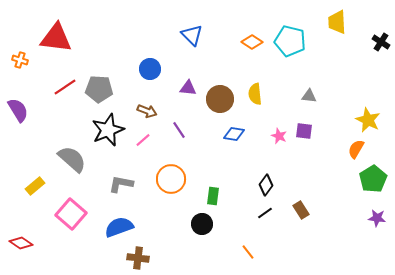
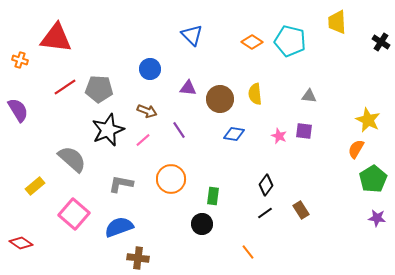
pink square: moved 3 px right
